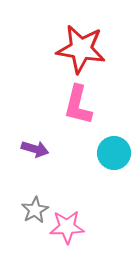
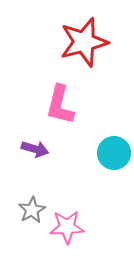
red star: moved 3 px right, 7 px up; rotated 24 degrees counterclockwise
pink L-shape: moved 18 px left
gray star: moved 3 px left
